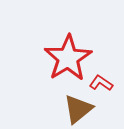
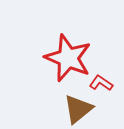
red star: rotated 18 degrees counterclockwise
